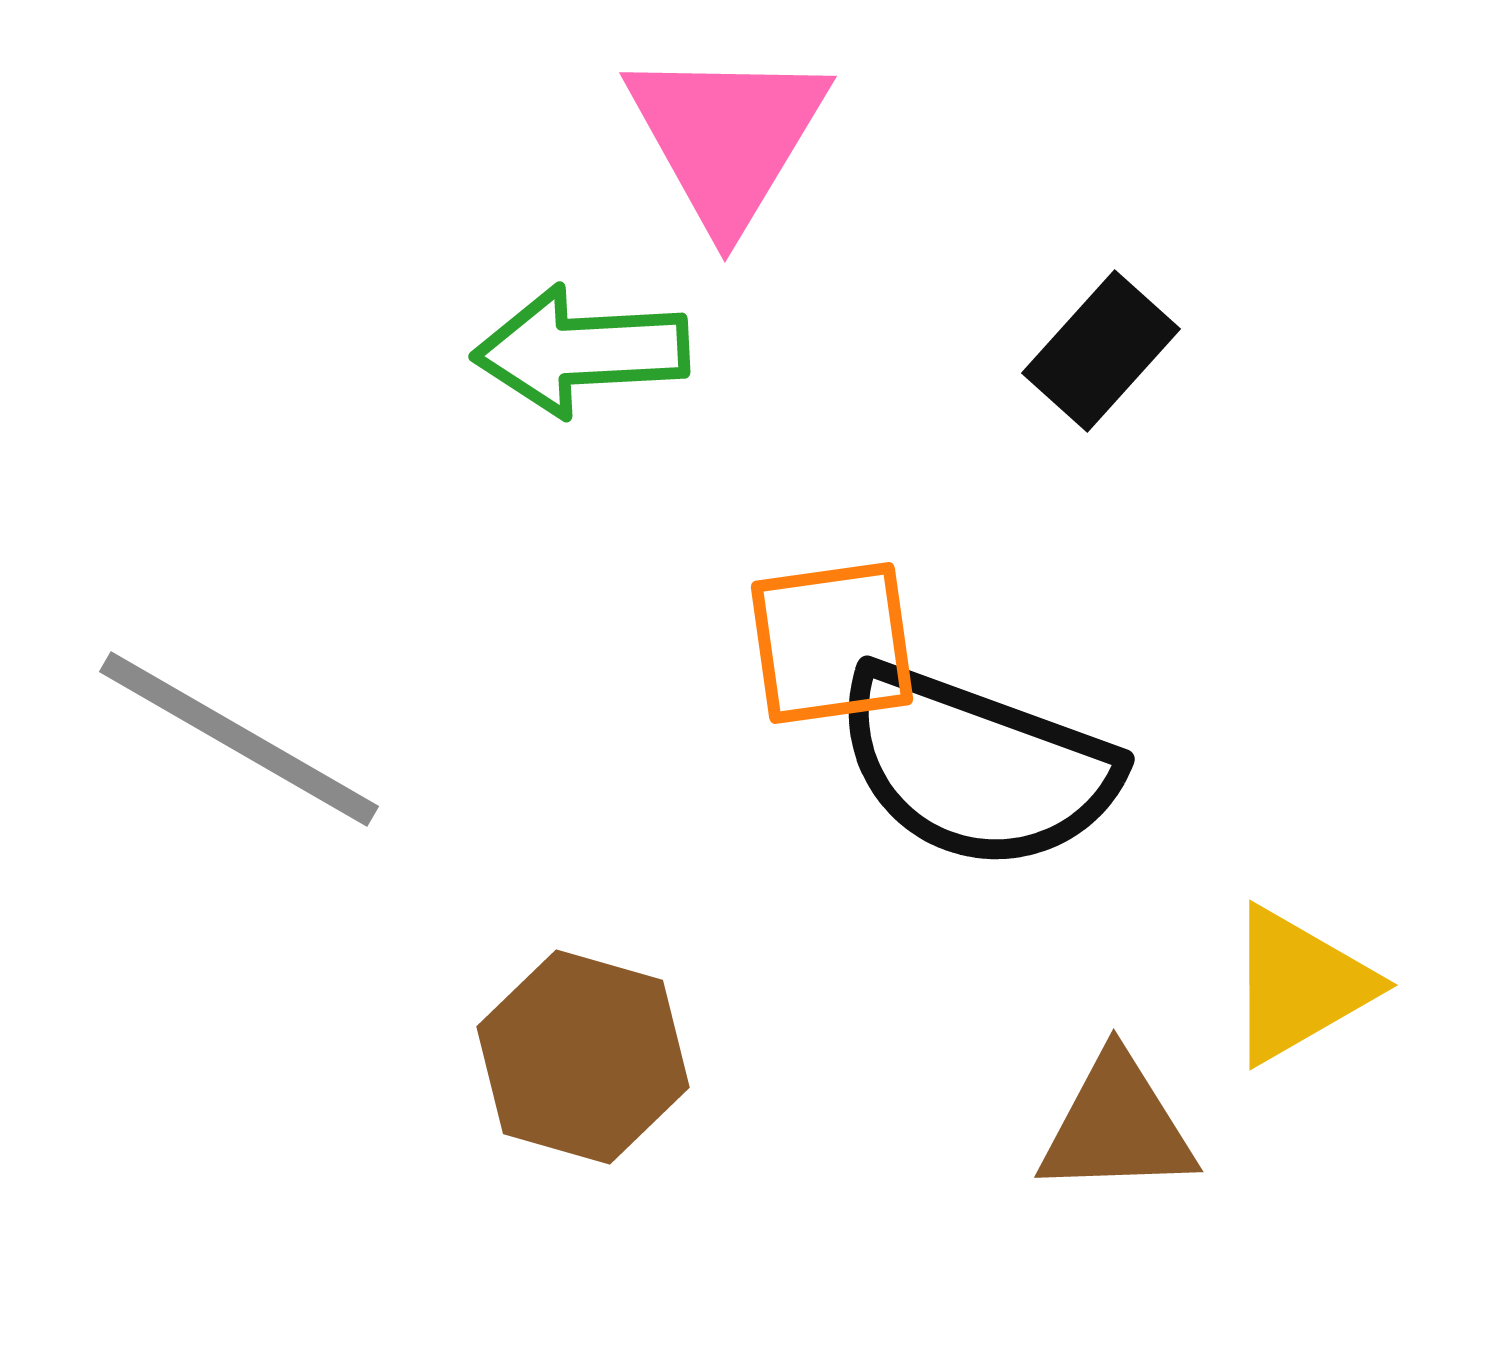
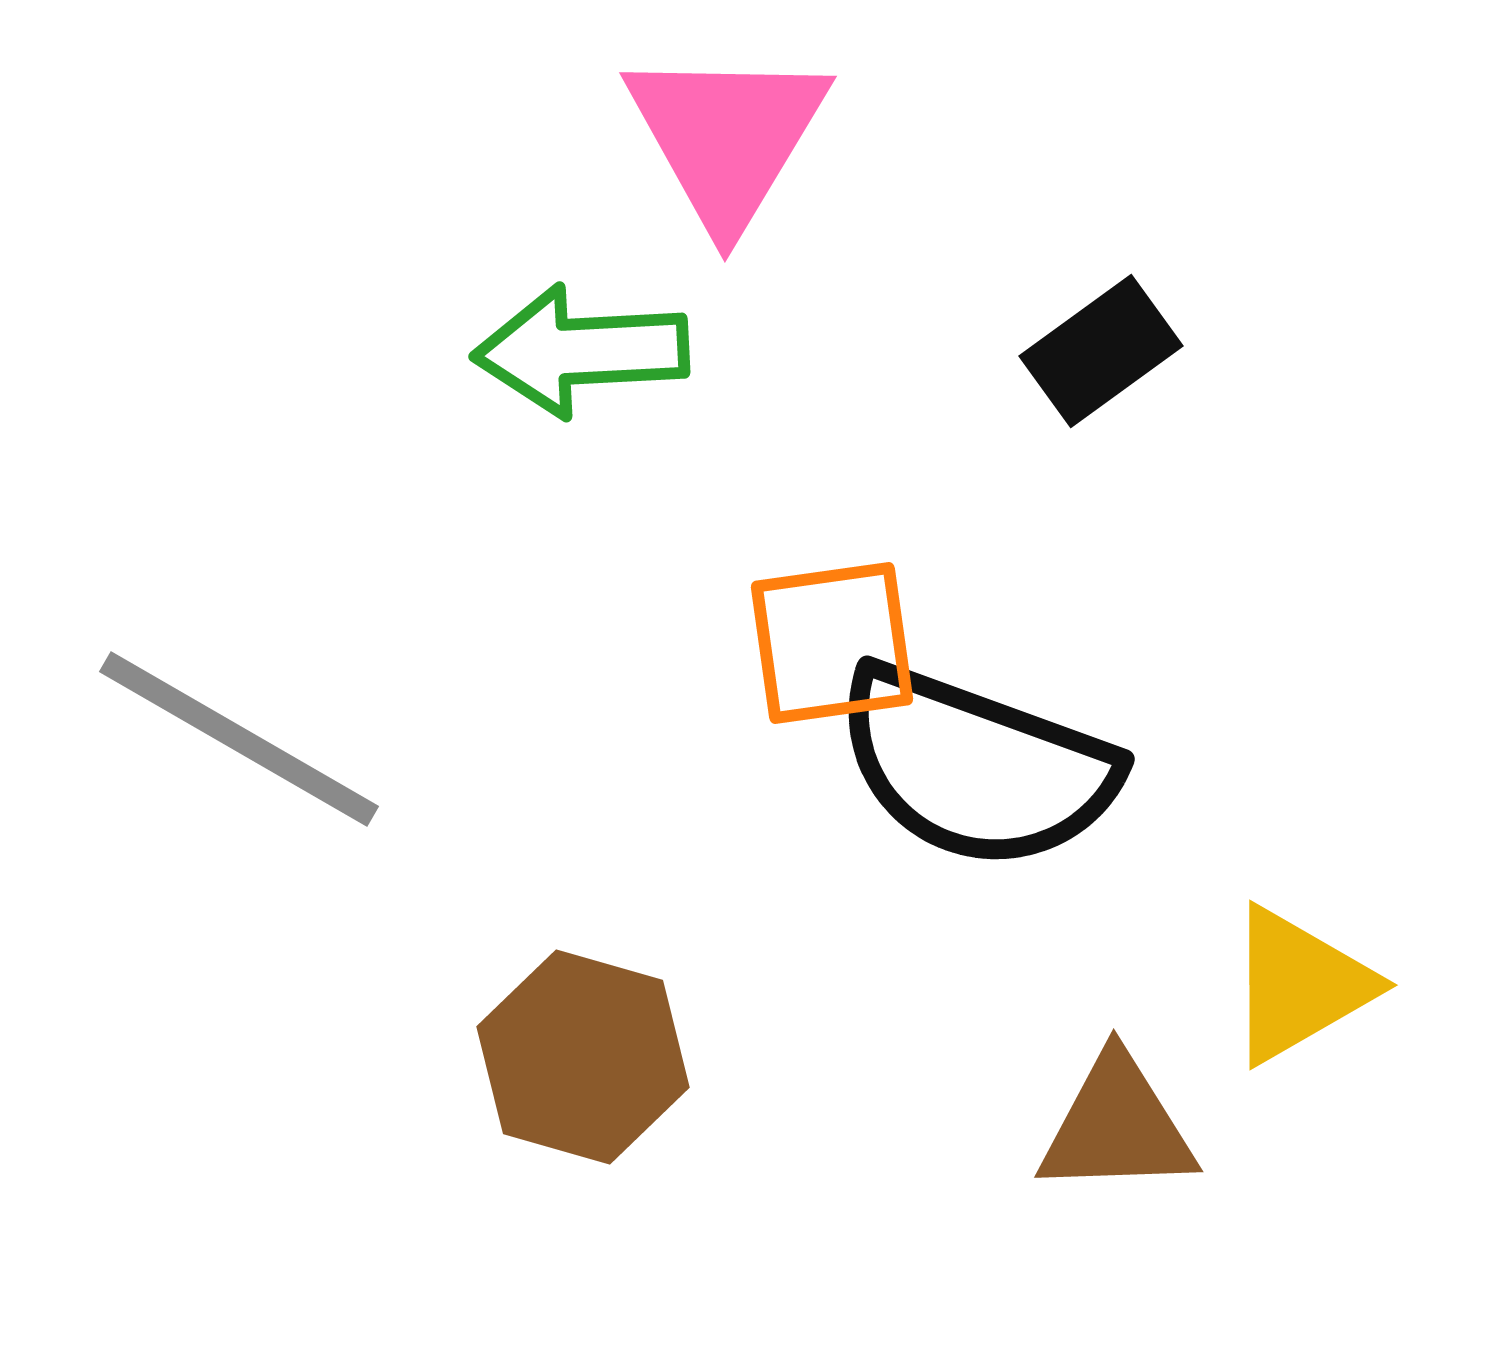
black rectangle: rotated 12 degrees clockwise
